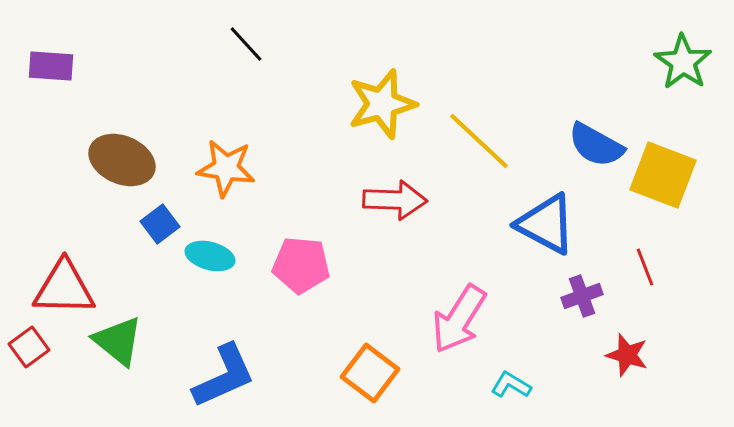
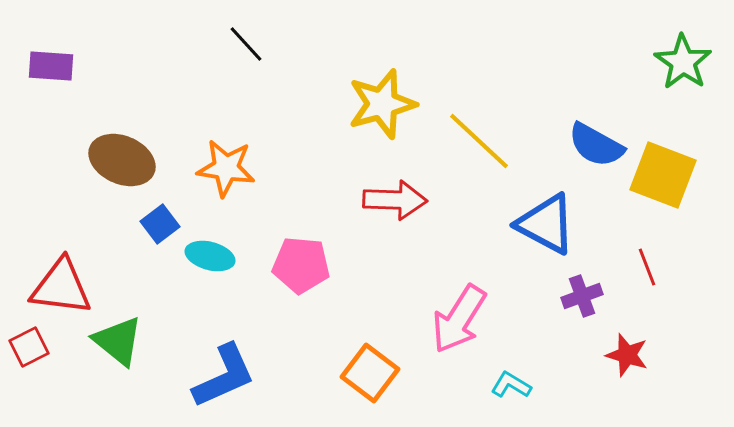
red line: moved 2 px right
red triangle: moved 3 px left, 1 px up; rotated 6 degrees clockwise
red square: rotated 9 degrees clockwise
